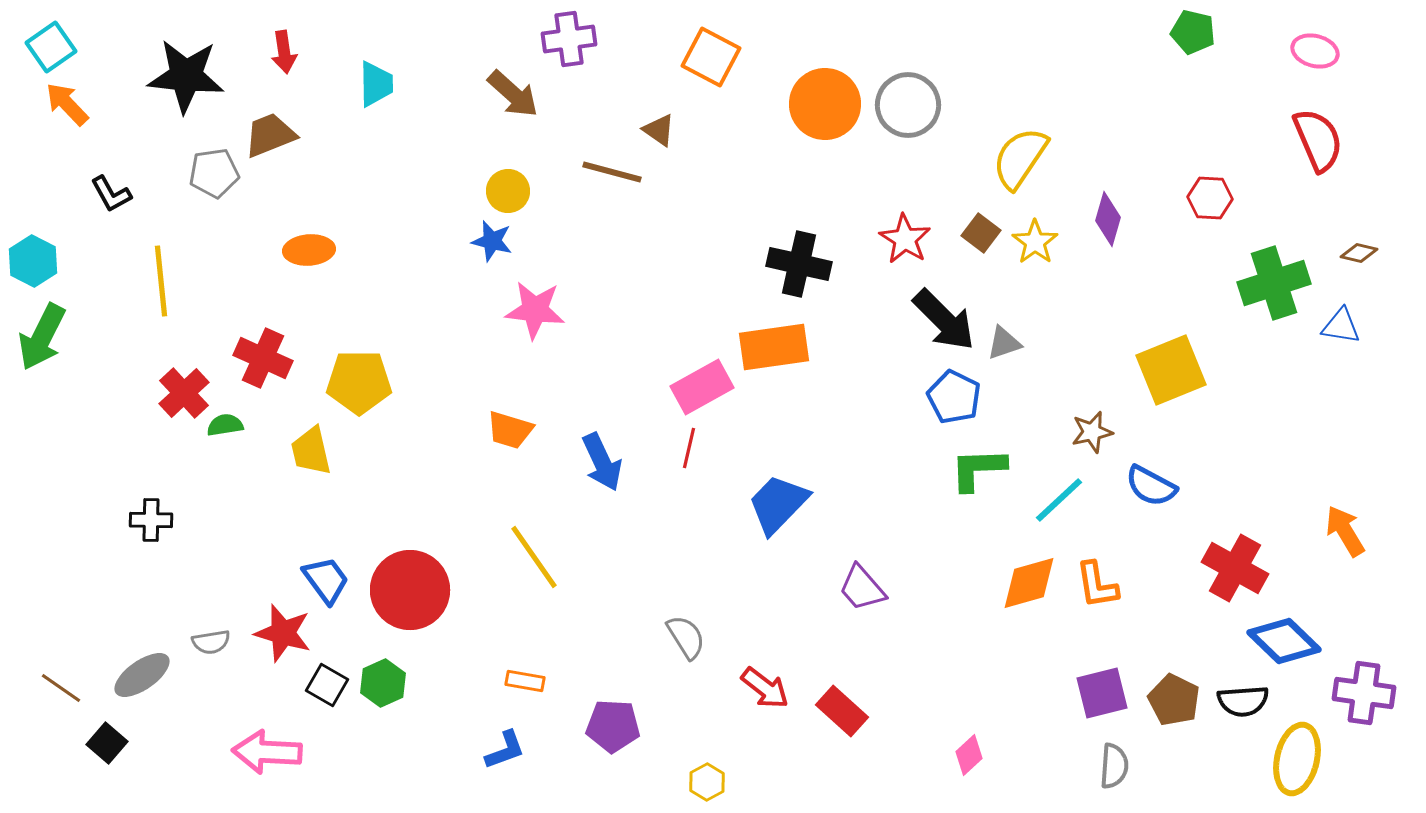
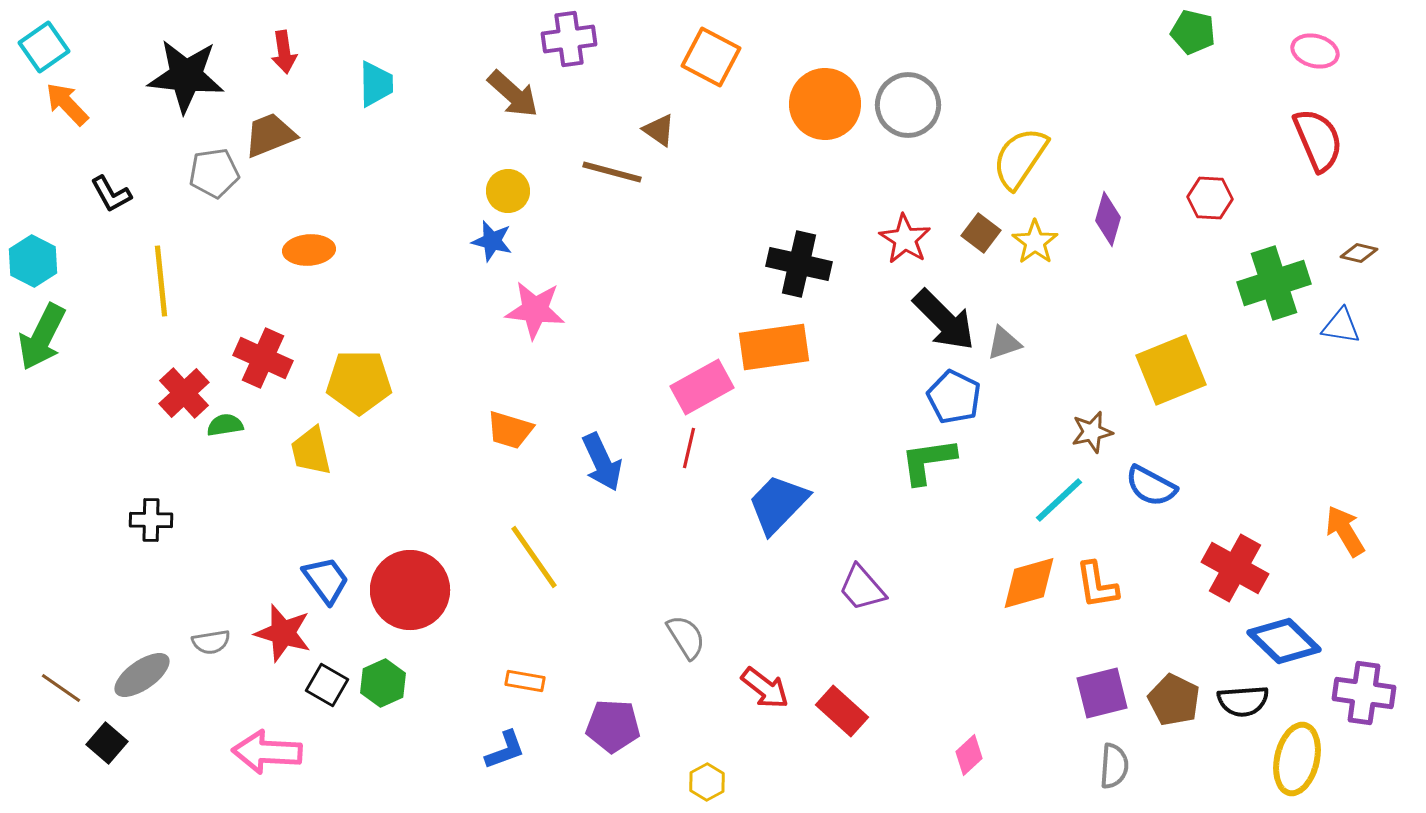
cyan square at (51, 47): moved 7 px left
green L-shape at (978, 469): moved 50 px left, 8 px up; rotated 6 degrees counterclockwise
